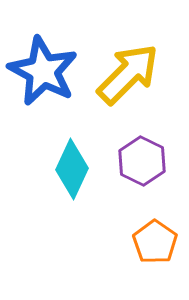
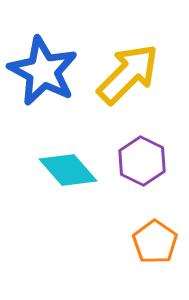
cyan diamond: moved 4 px left, 1 px down; rotated 66 degrees counterclockwise
